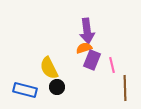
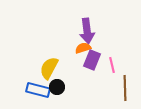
orange semicircle: moved 1 px left
yellow semicircle: rotated 55 degrees clockwise
blue rectangle: moved 13 px right
